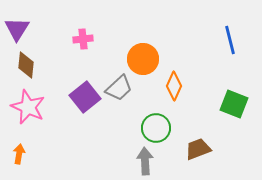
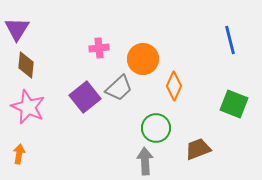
pink cross: moved 16 px right, 9 px down
